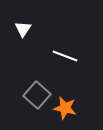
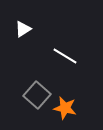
white triangle: rotated 24 degrees clockwise
white line: rotated 10 degrees clockwise
